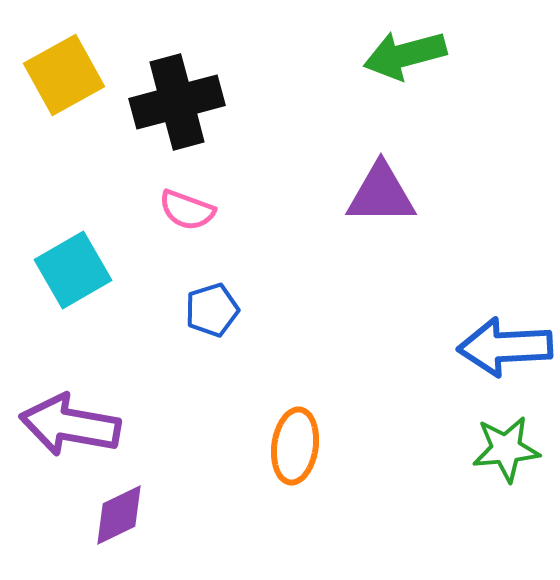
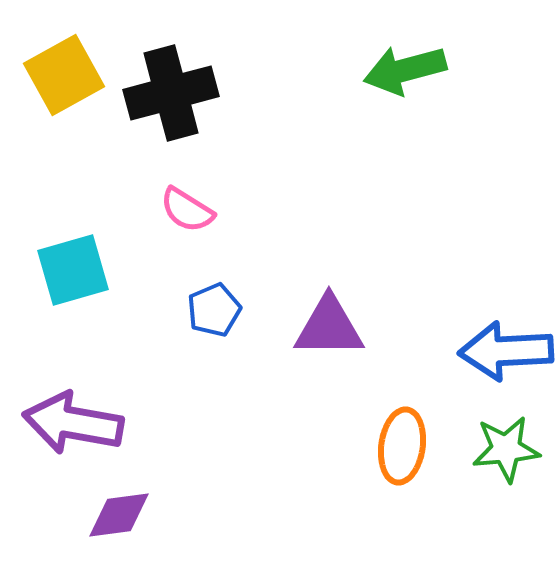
green arrow: moved 15 px down
black cross: moved 6 px left, 9 px up
purple triangle: moved 52 px left, 133 px down
pink semicircle: rotated 12 degrees clockwise
cyan square: rotated 14 degrees clockwise
blue pentagon: moved 2 px right; rotated 6 degrees counterclockwise
blue arrow: moved 1 px right, 4 px down
purple arrow: moved 3 px right, 2 px up
orange ellipse: moved 107 px right
purple diamond: rotated 18 degrees clockwise
